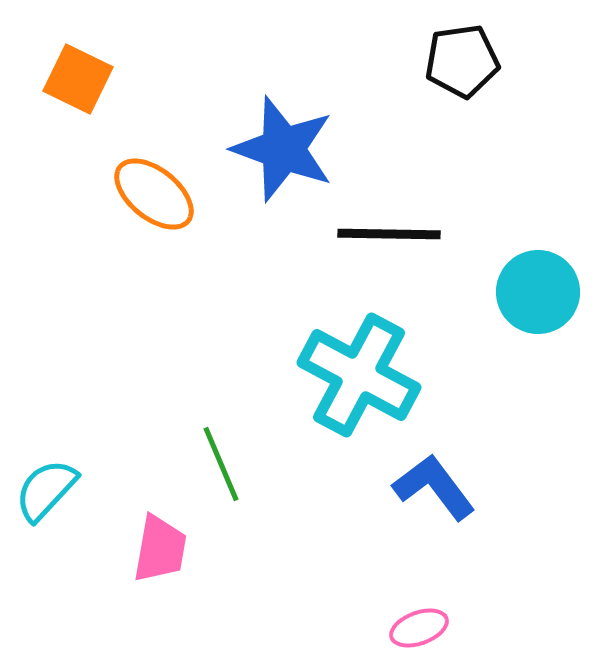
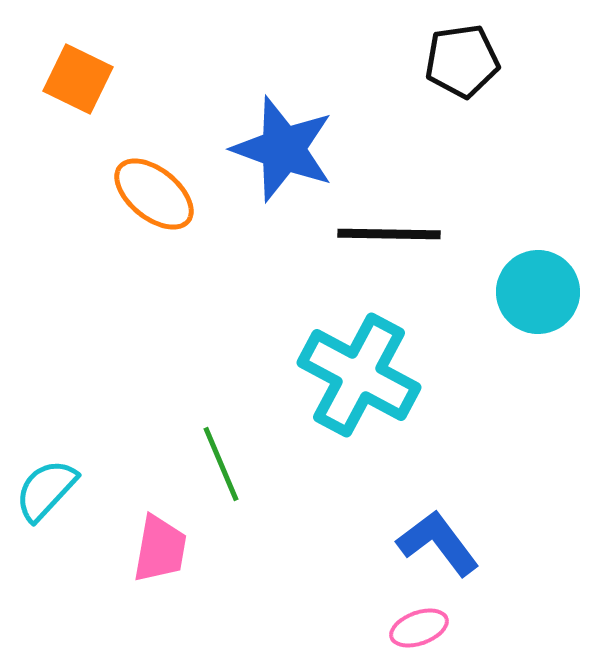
blue L-shape: moved 4 px right, 56 px down
